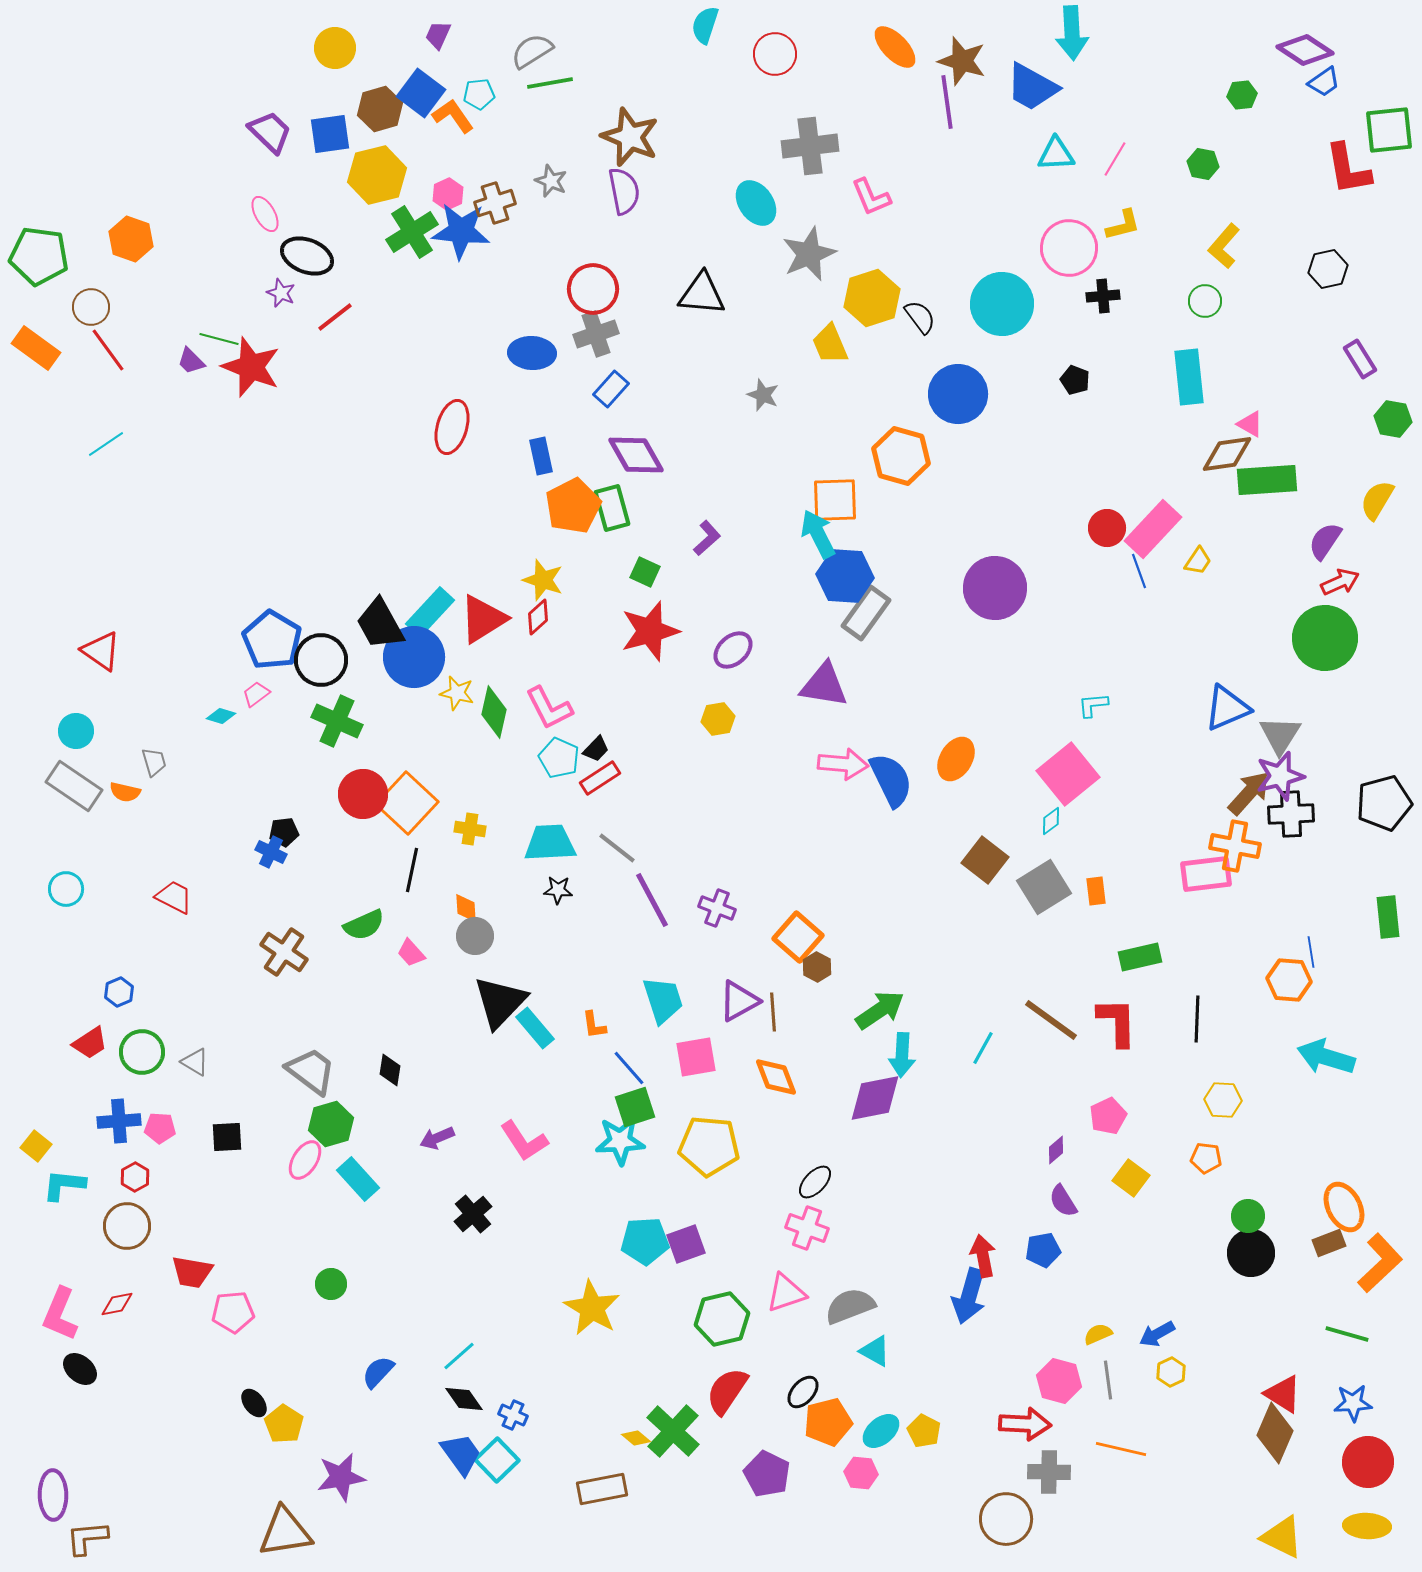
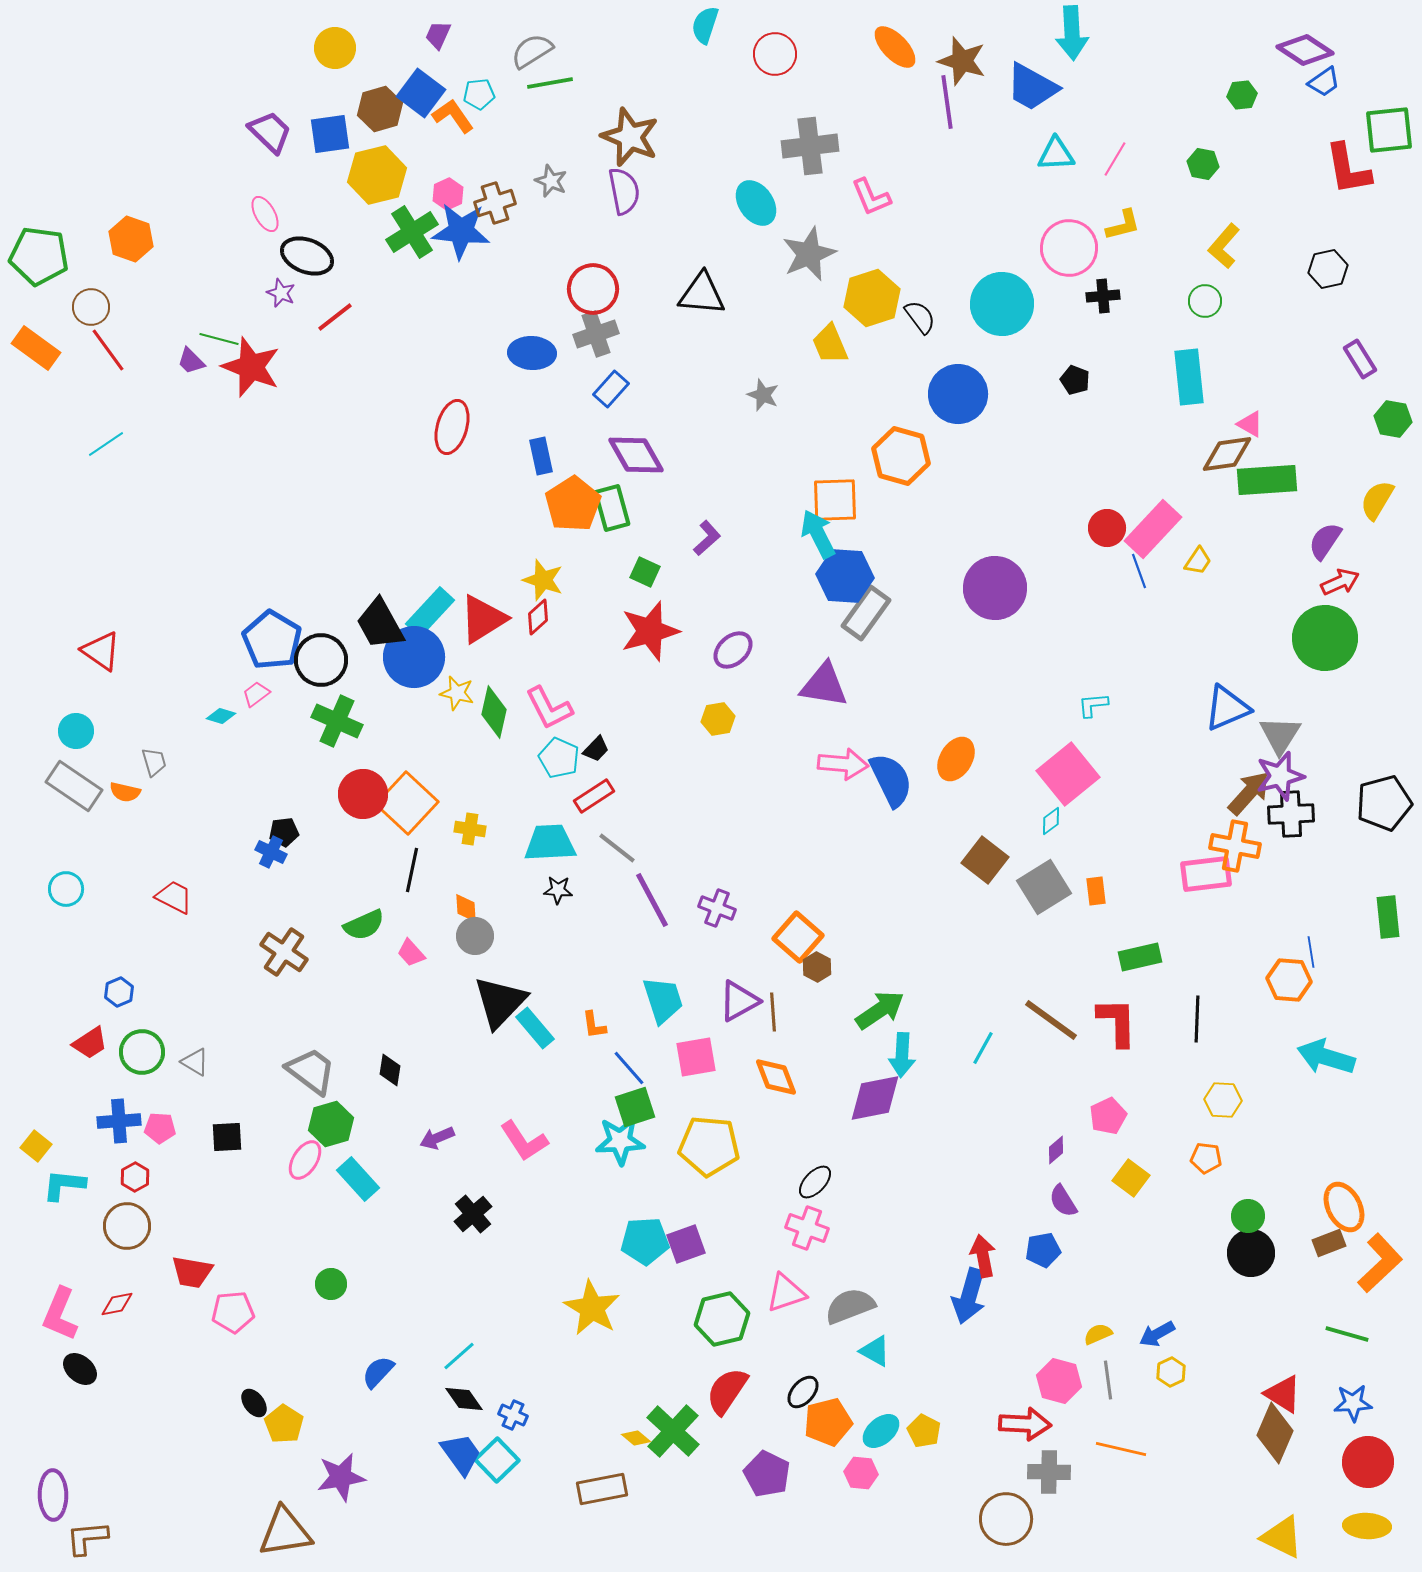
orange pentagon at (573, 506): moved 2 px up; rotated 6 degrees counterclockwise
red rectangle at (600, 778): moved 6 px left, 18 px down
